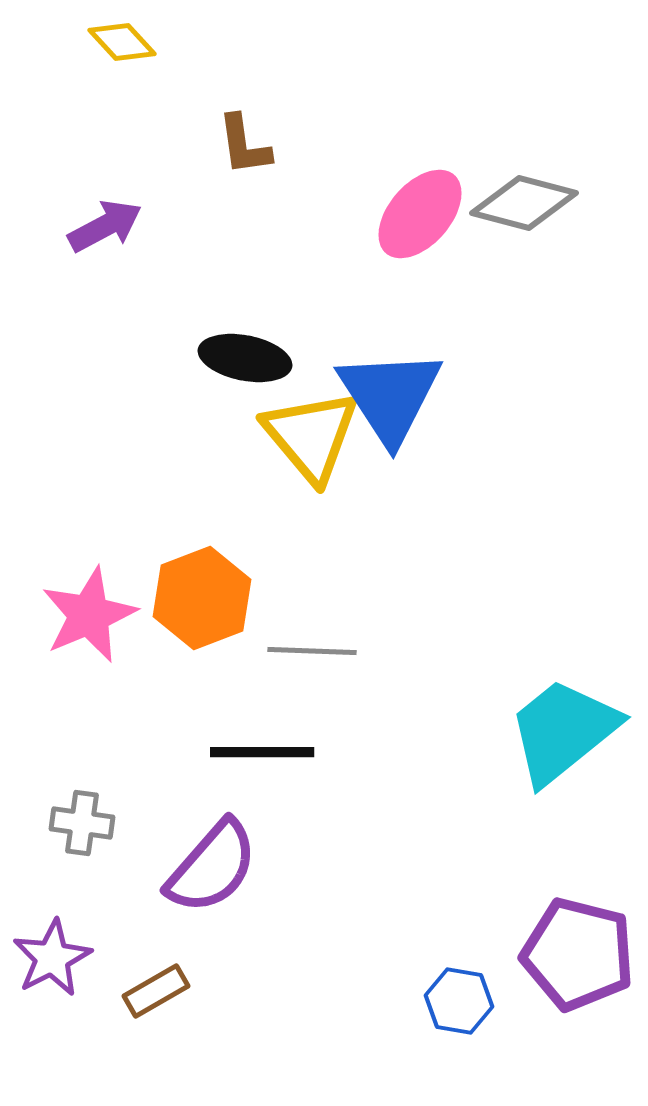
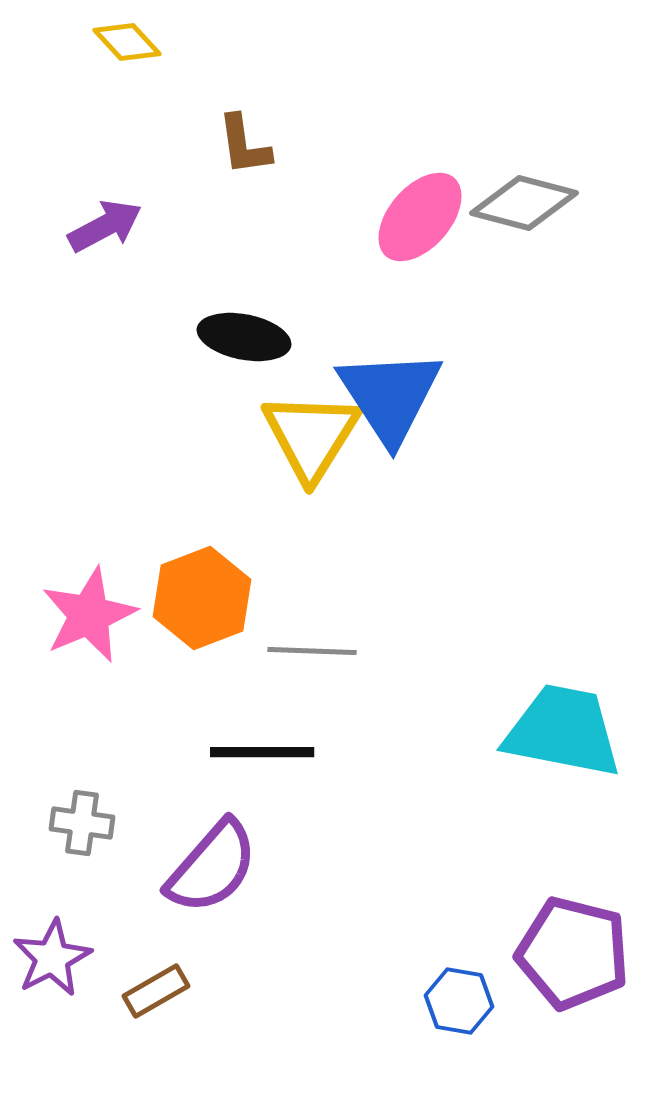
yellow diamond: moved 5 px right
pink ellipse: moved 3 px down
black ellipse: moved 1 px left, 21 px up
yellow triangle: rotated 12 degrees clockwise
cyan trapezoid: rotated 50 degrees clockwise
purple pentagon: moved 5 px left, 1 px up
